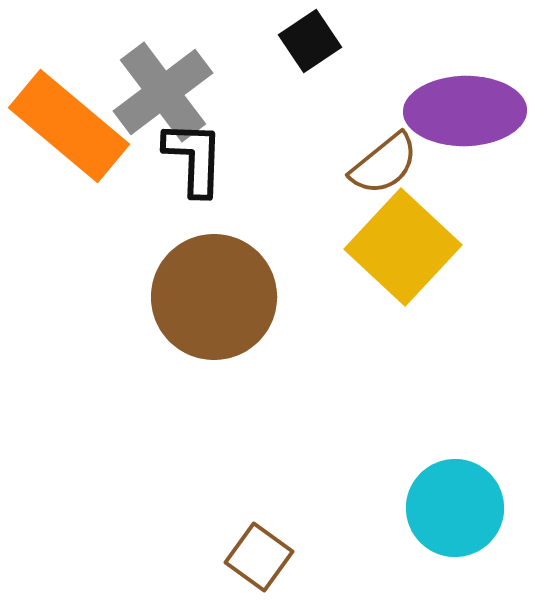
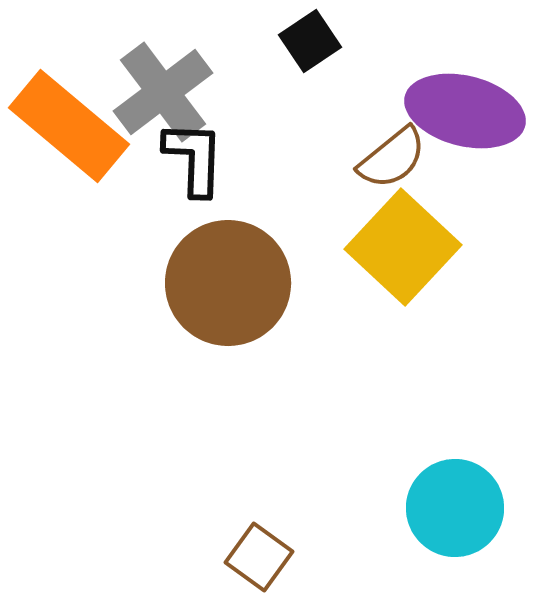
purple ellipse: rotated 15 degrees clockwise
brown semicircle: moved 8 px right, 6 px up
brown circle: moved 14 px right, 14 px up
